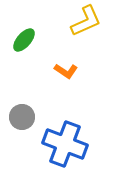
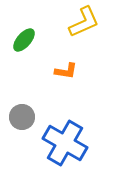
yellow L-shape: moved 2 px left, 1 px down
orange L-shape: rotated 25 degrees counterclockwise
blue cross: moved 1 px up; rotated 9 degrees clockwise
